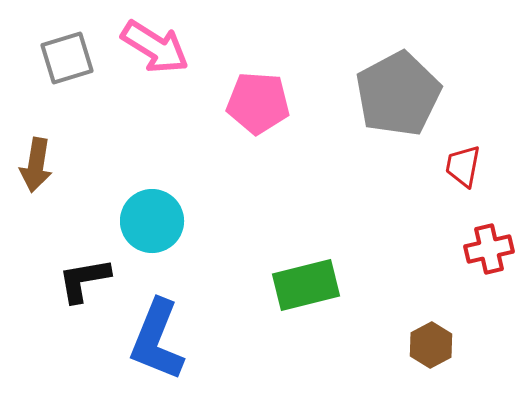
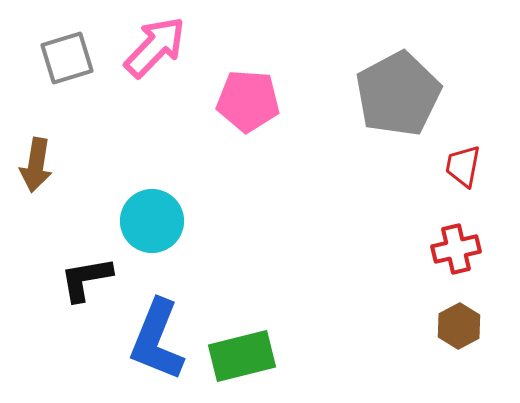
pink arrow: rotated 78 degrees counterclockwise
pink pentagon: moved 10 px left, 2 px up
red cross: moved 33 px left
black L-shape: moved 2 px right, 1 px up
green rectangle: moved 64 px left, 71 px down
brown hexagon: moved 28 px right, 19 px up
